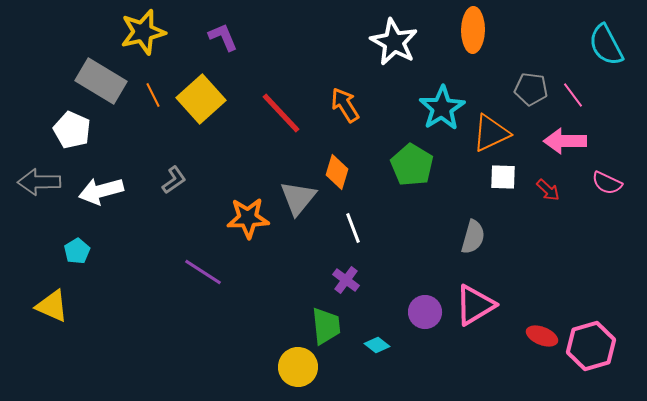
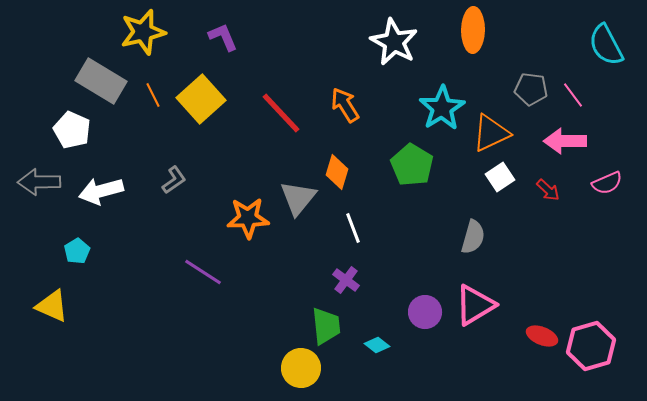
white square: moved 3 px left; rotated 36 degrees counterclockwise
pink semicircle: rotated 48 degrees counterclockwise
yellow circle: moved 3 px right, 1 px down
